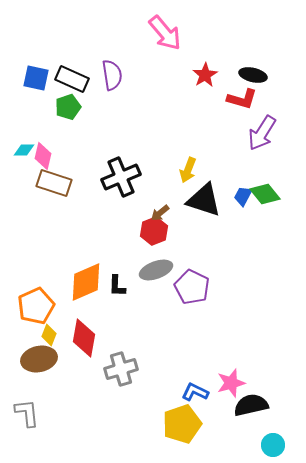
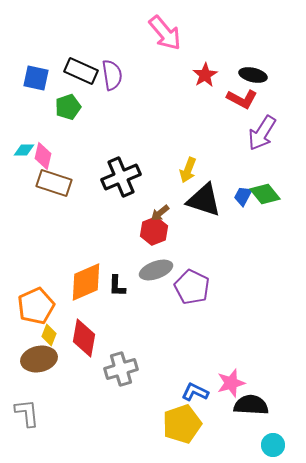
black rectangle: moved 9 px right, 8 px up
red L-shape: rotated 12 degrees clockwise
black semicircle: rotated 16 degrees clockwise
